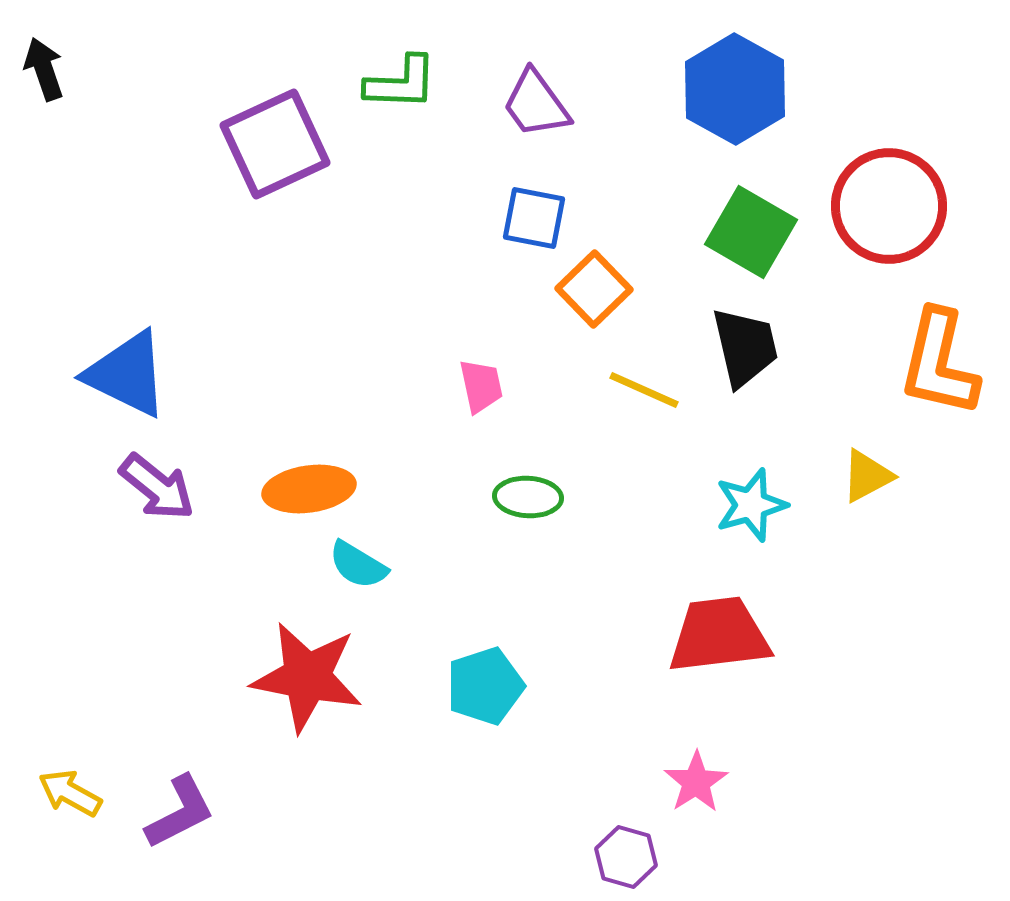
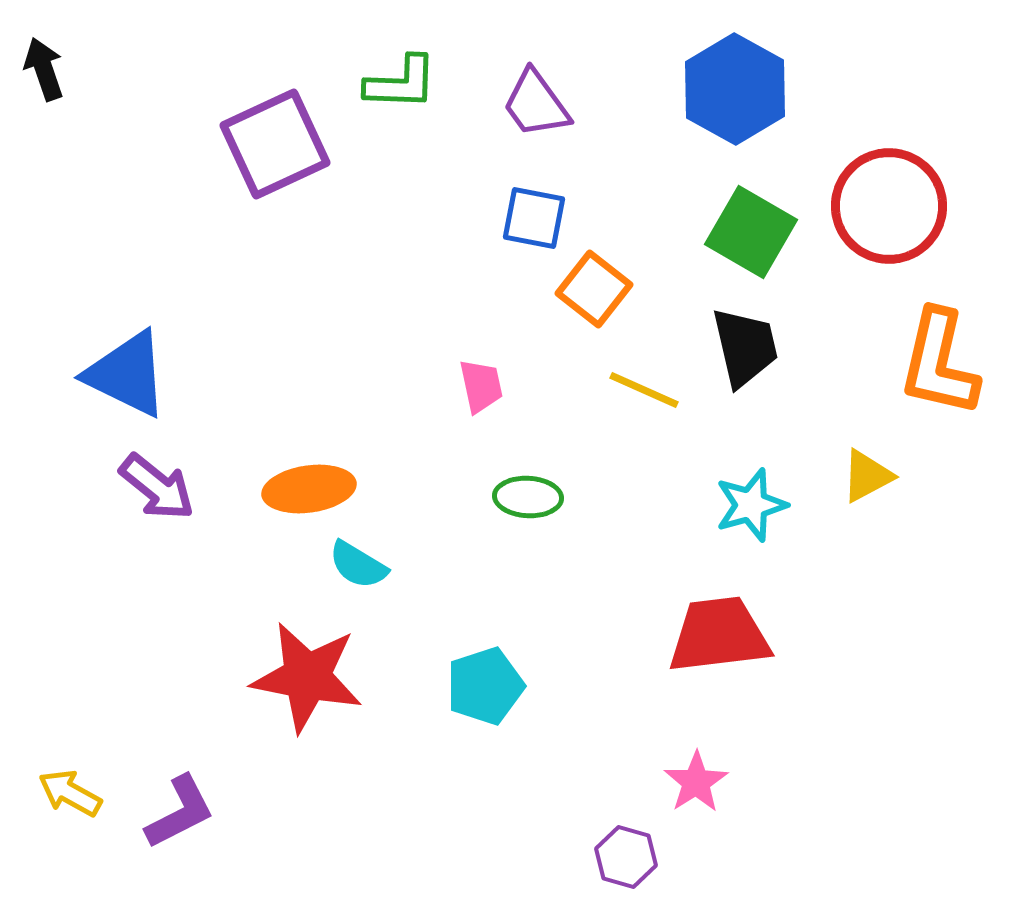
orange square: rotated 8 degrees counterclockwise
